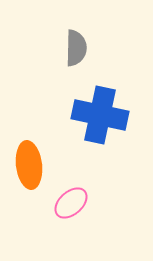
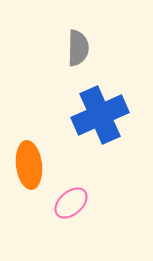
gray semicircle: moved 2 px right
blue cross: rotated 36 degrees counterclockwise
